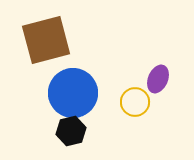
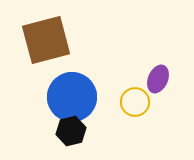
blue circle: moved 1 px left, 4 px down
